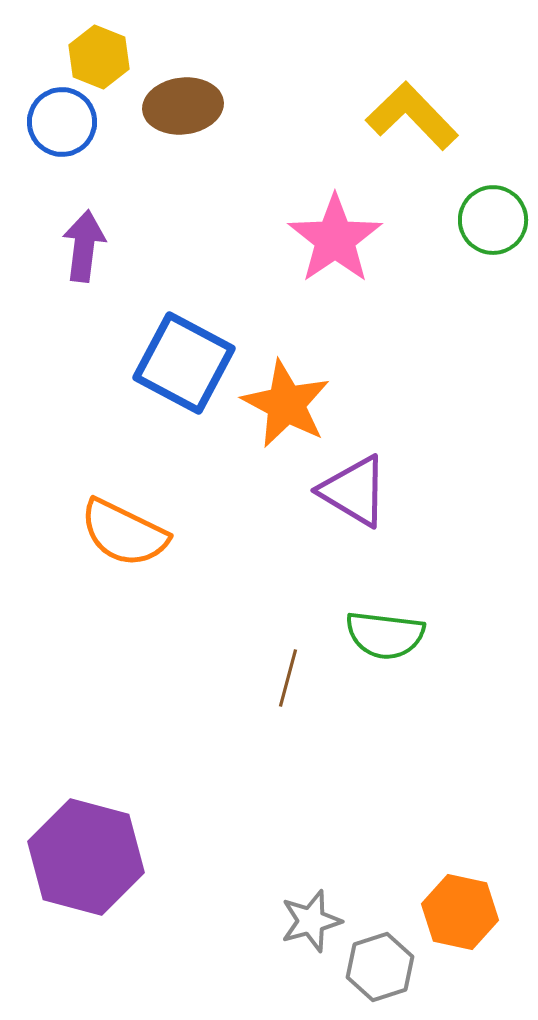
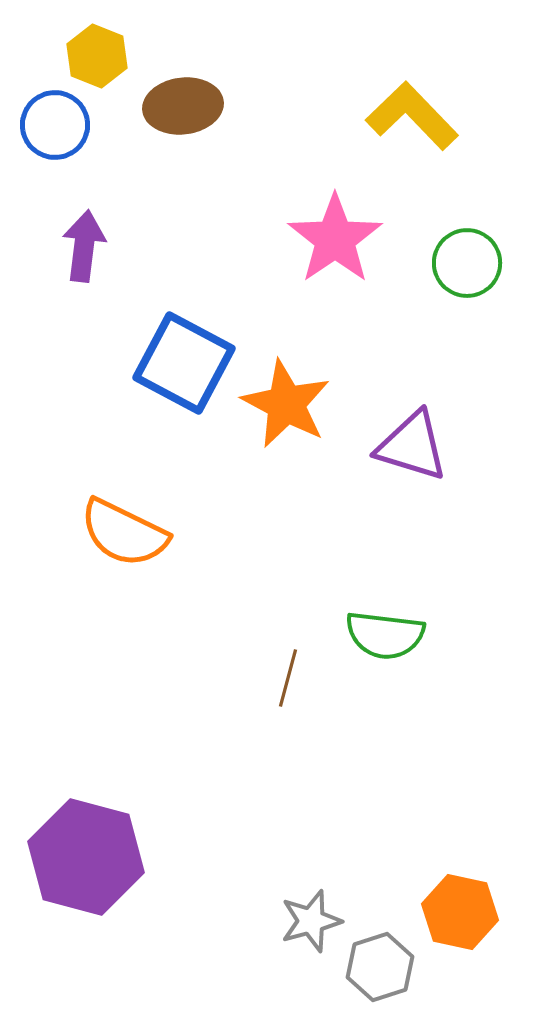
yellow hexagon: moved 2 px left, 1 px up
blue circle: moved 7 px left, 3 px down
green circle: moved 26 px left, 43 px down
purple triangle: moved 58 px right, 45 px up; rotated 14 degrees counterclockwise
